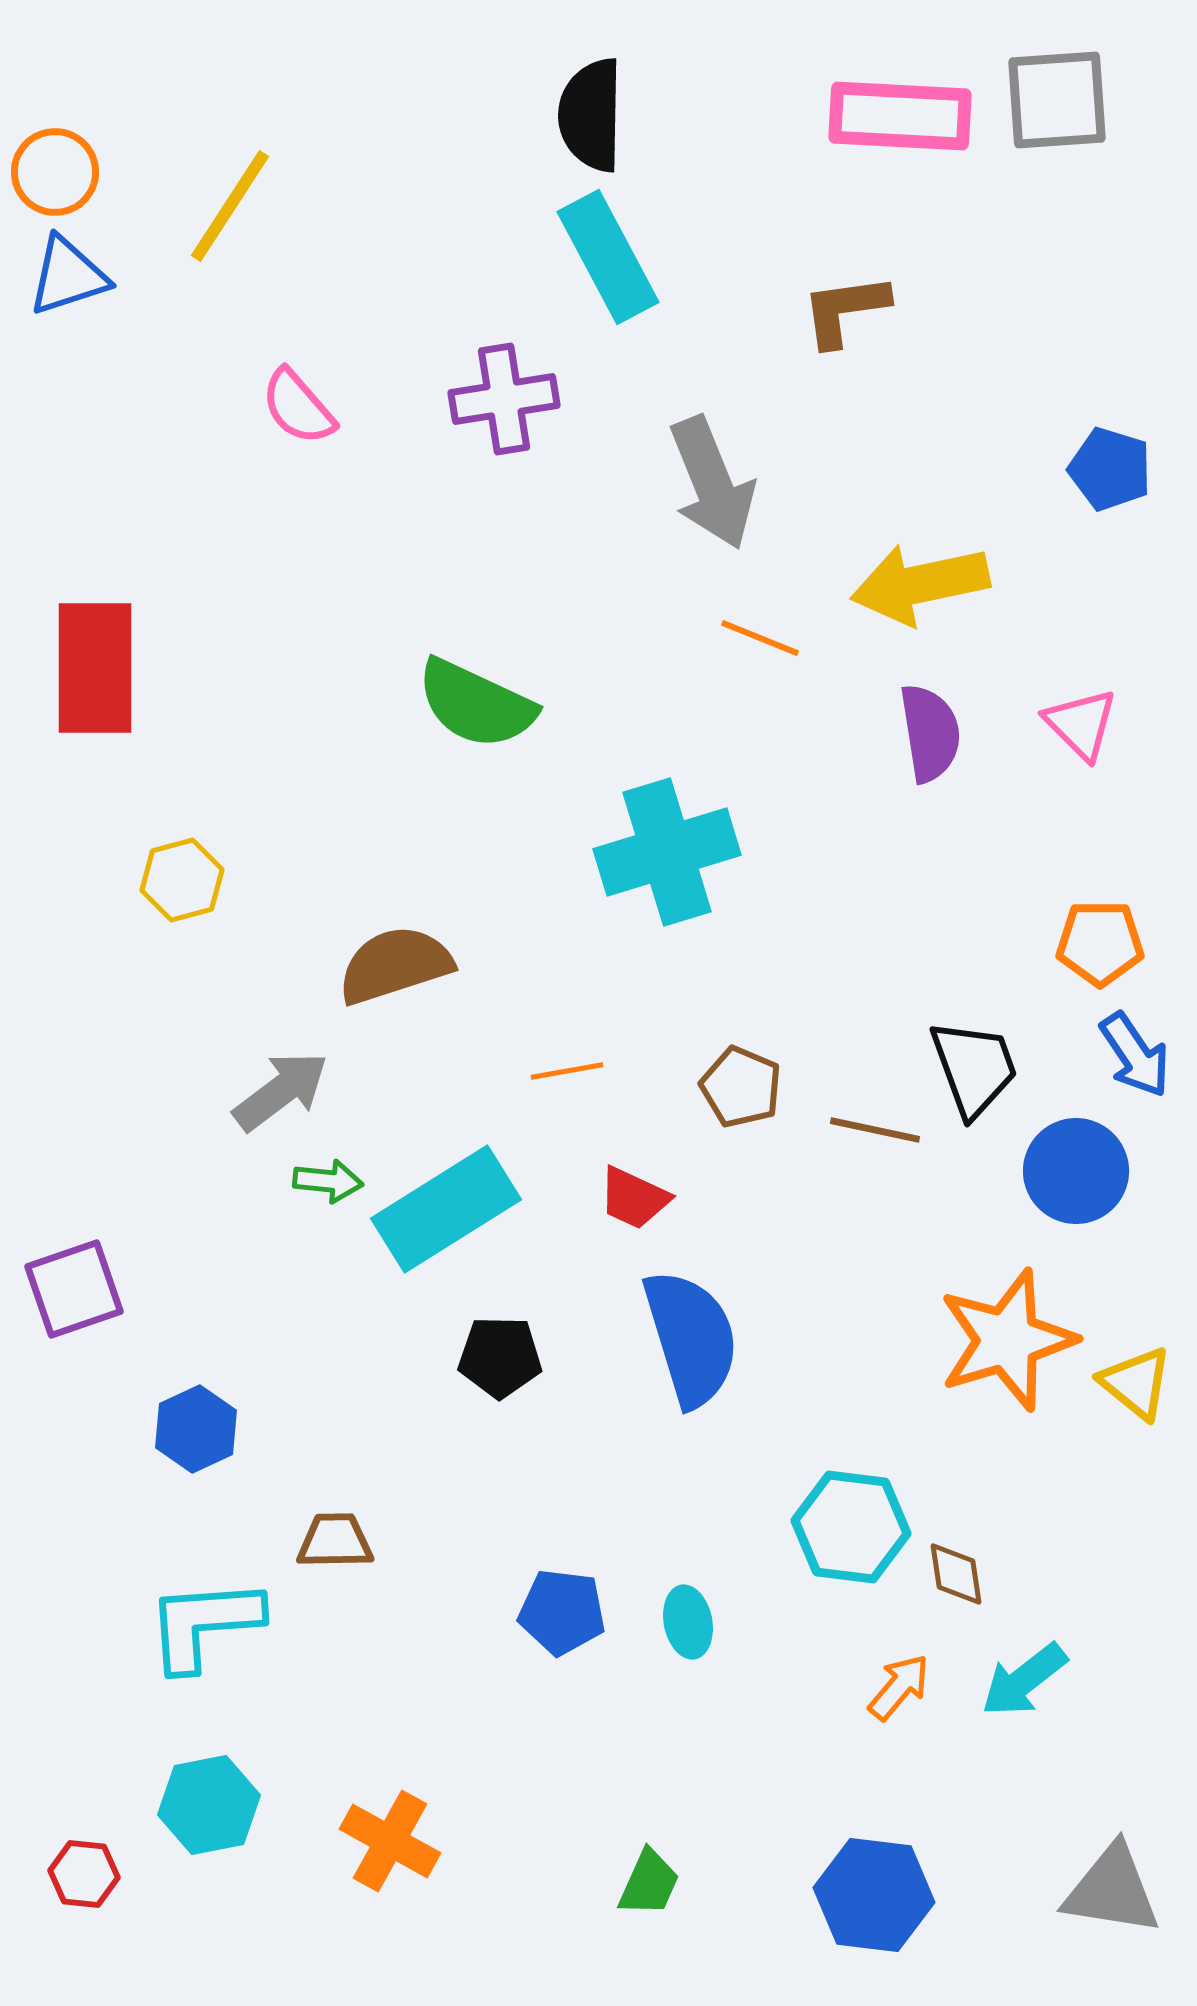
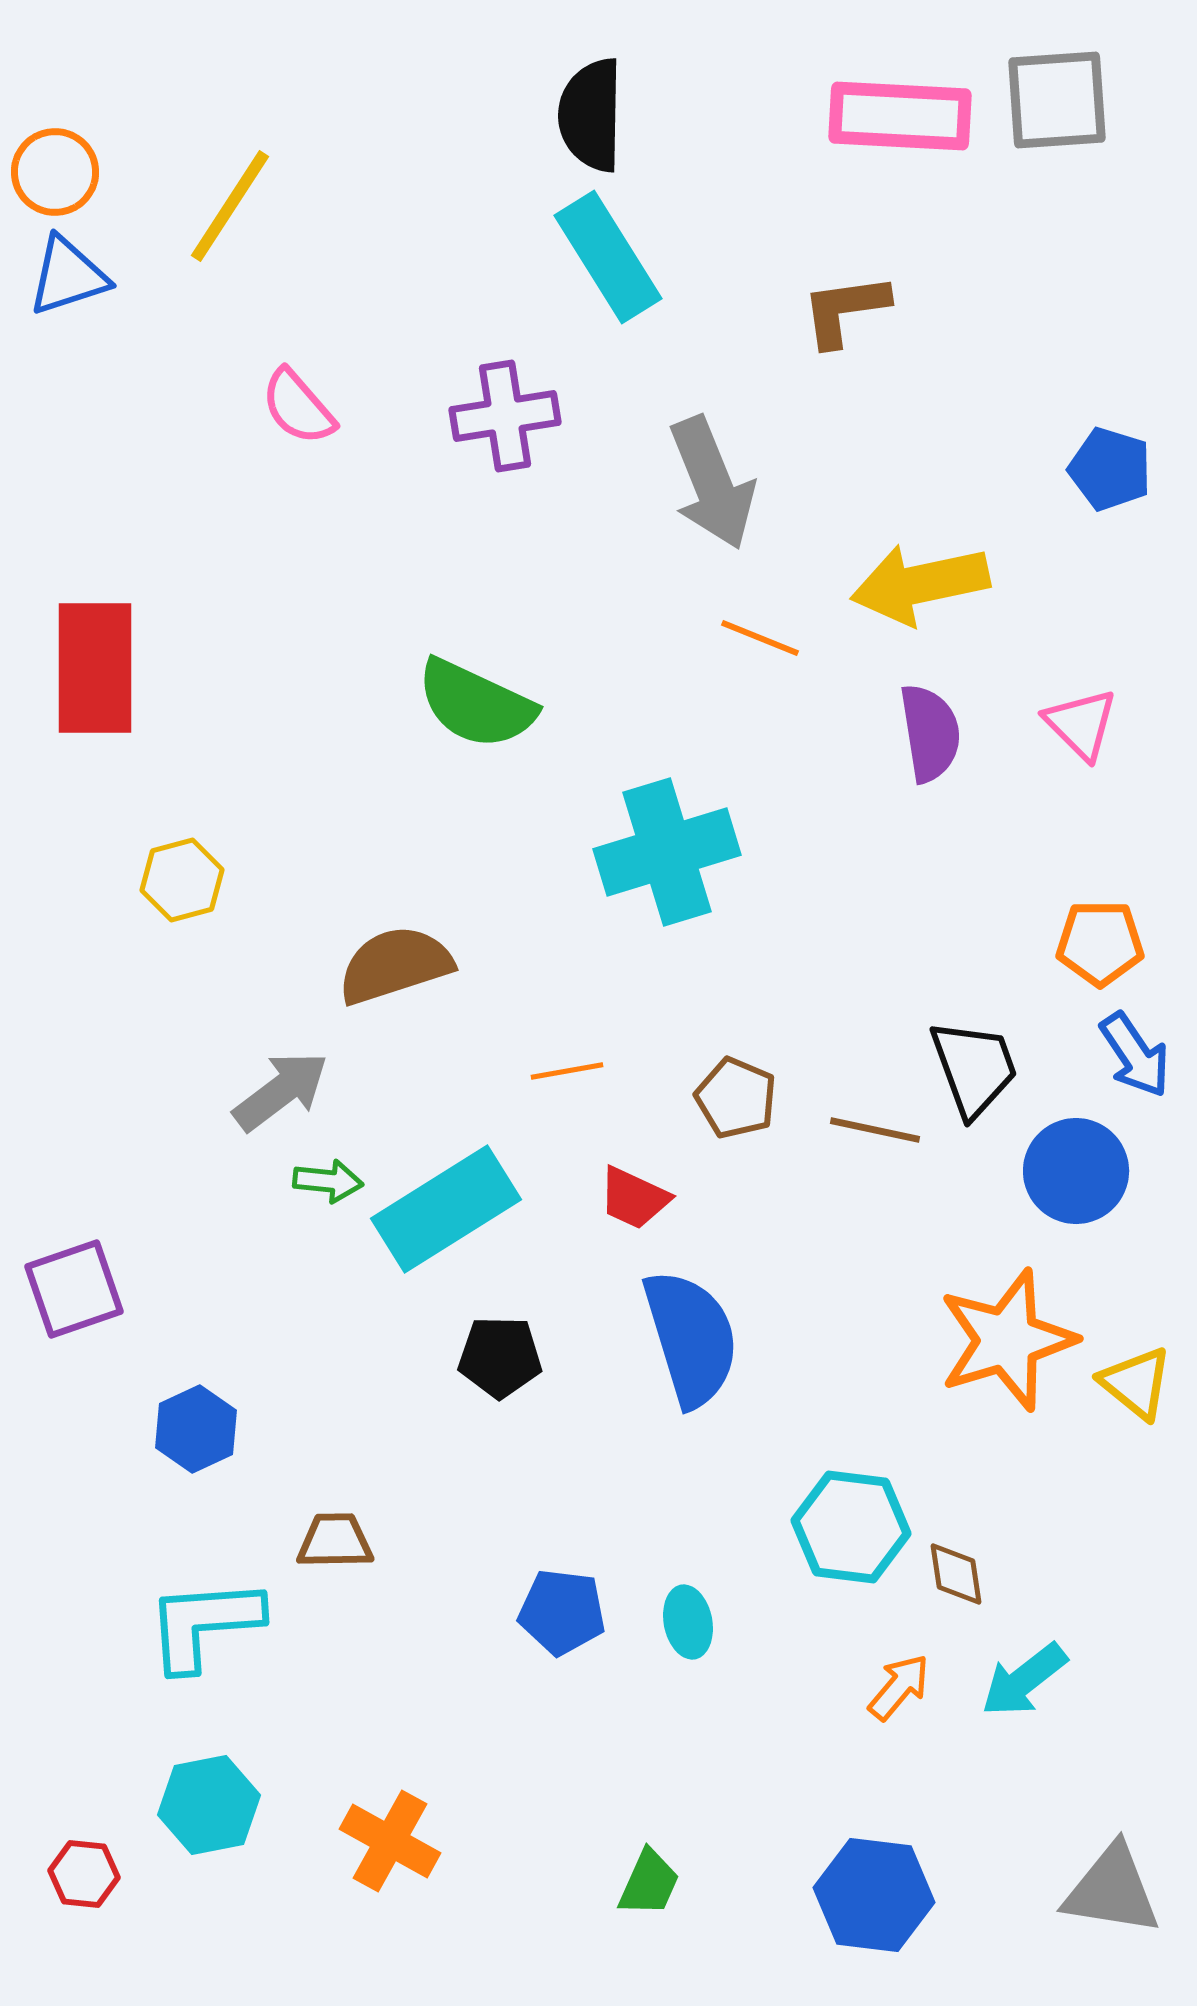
cyan rectangle at (608, 257): rotated 4 degrees counterclockwise
purple cross at (504, 399): moved 1 px right, 17 px down
brown pentagon at (741, 1087): moved 5 px left, 11 px down
